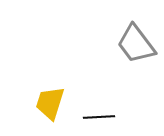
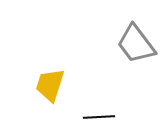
yellow trapezoid: moved 18 px up
